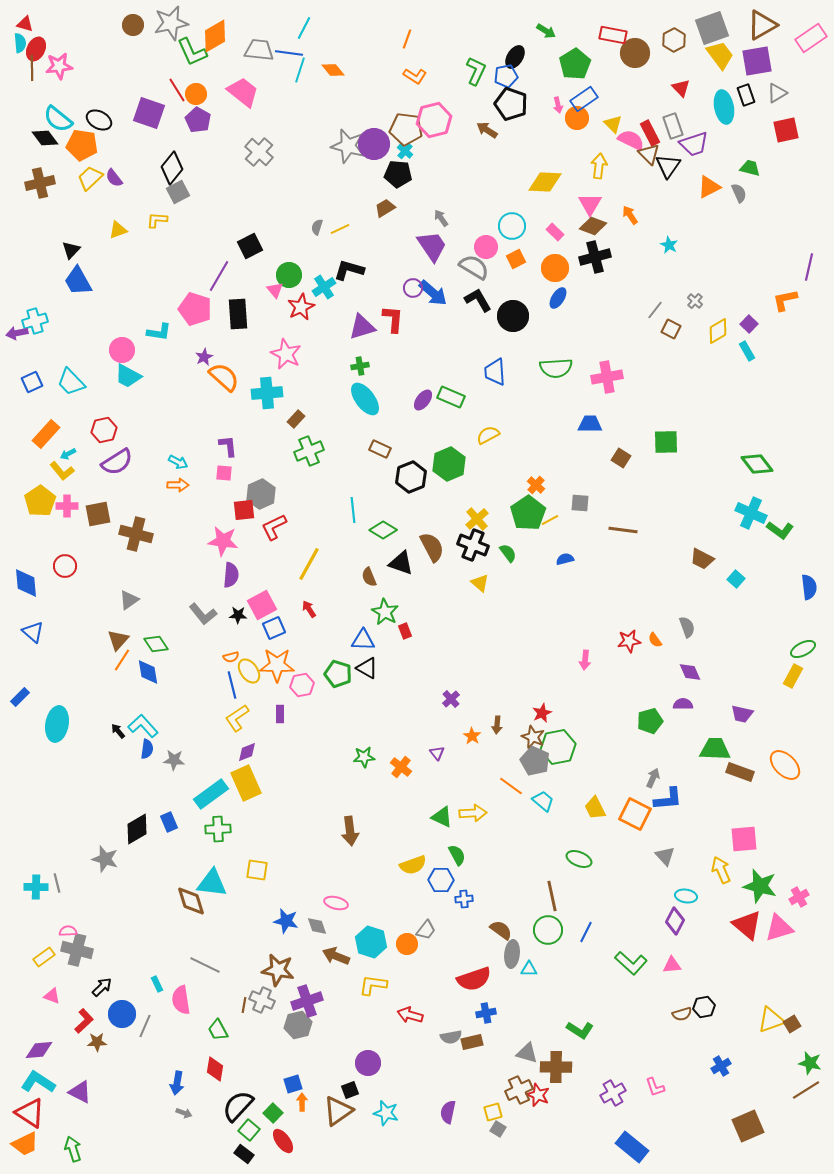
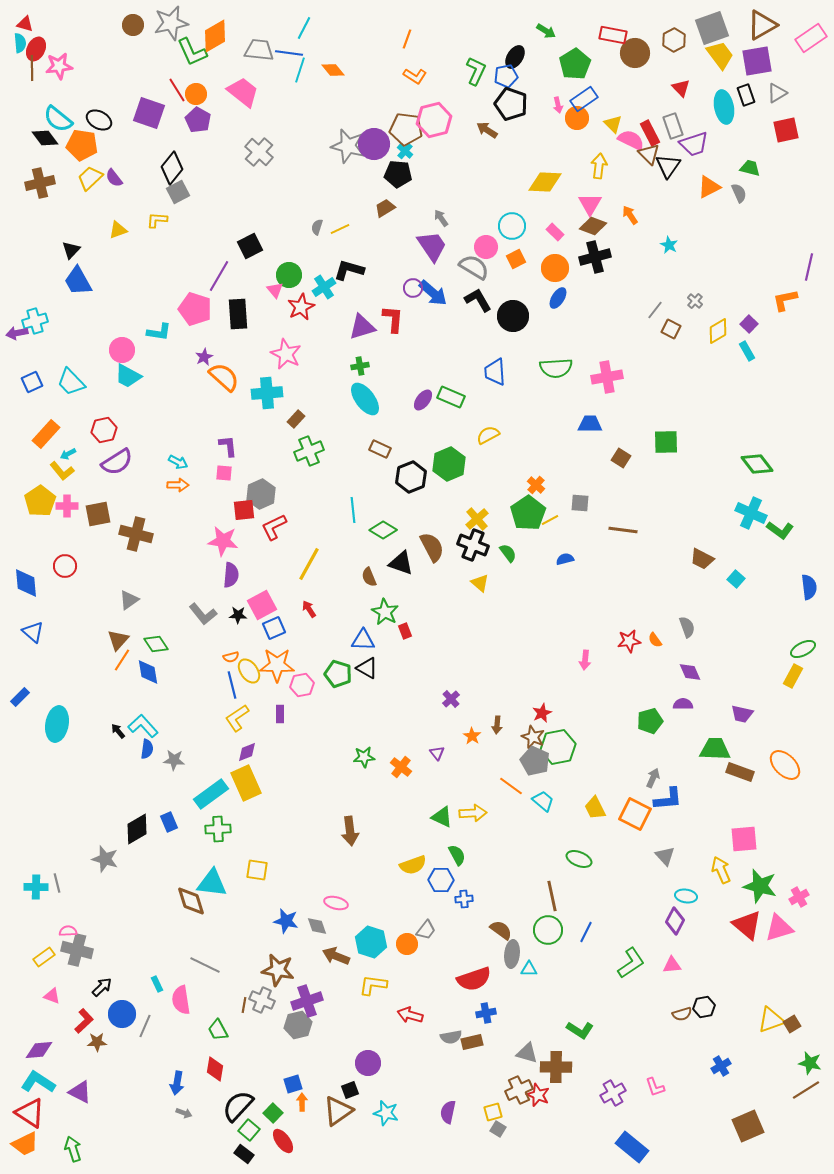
green L-shape at (631, 963): rotated 76 degrees counterclockwise
